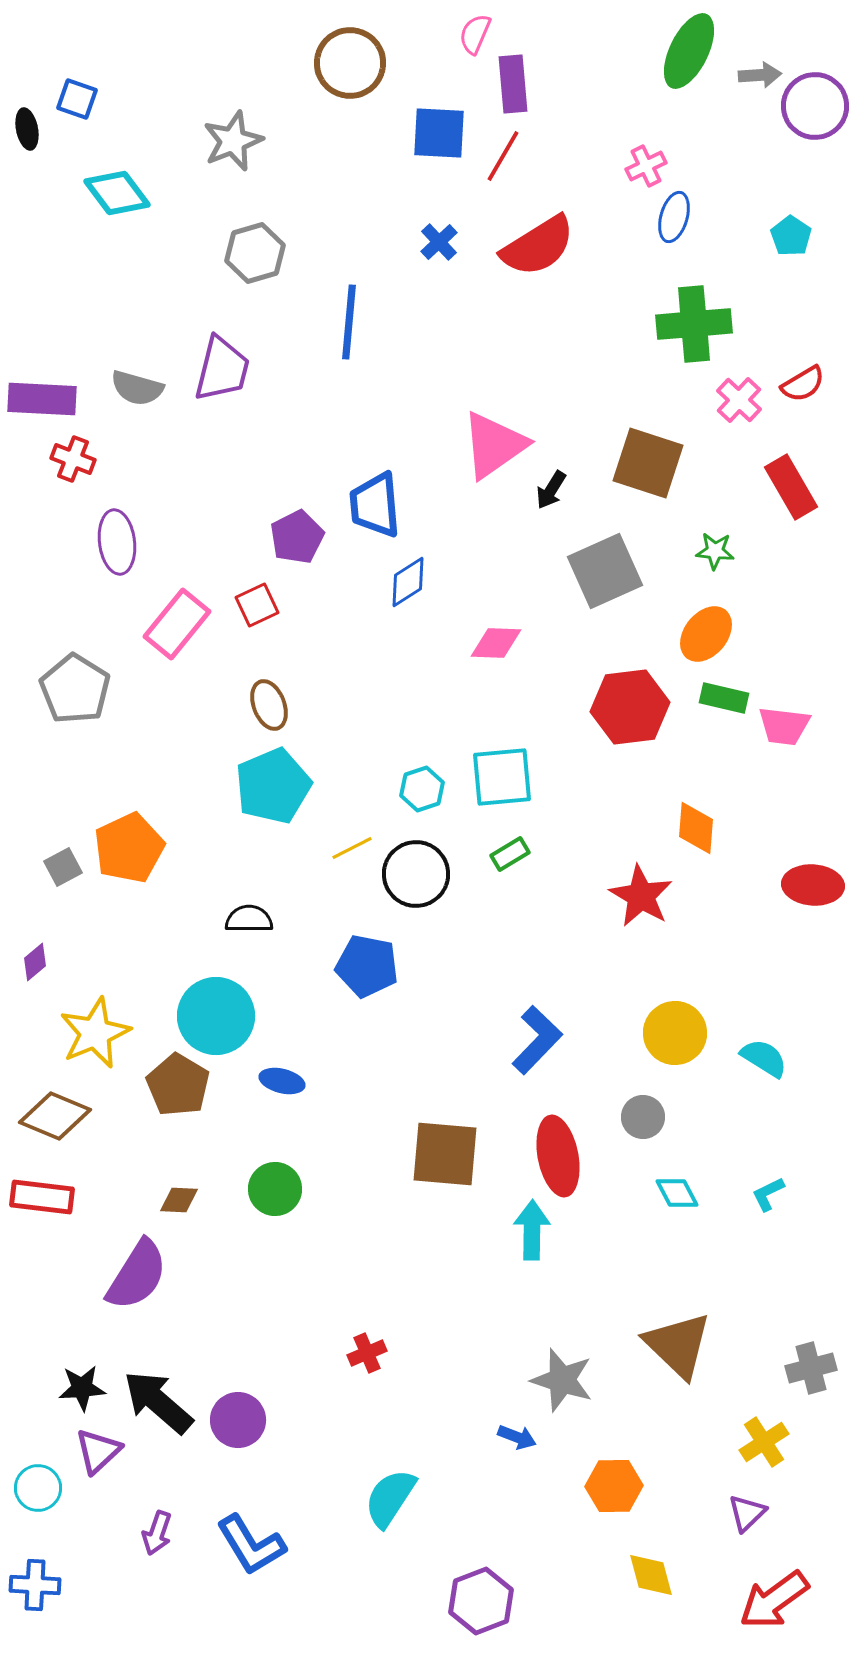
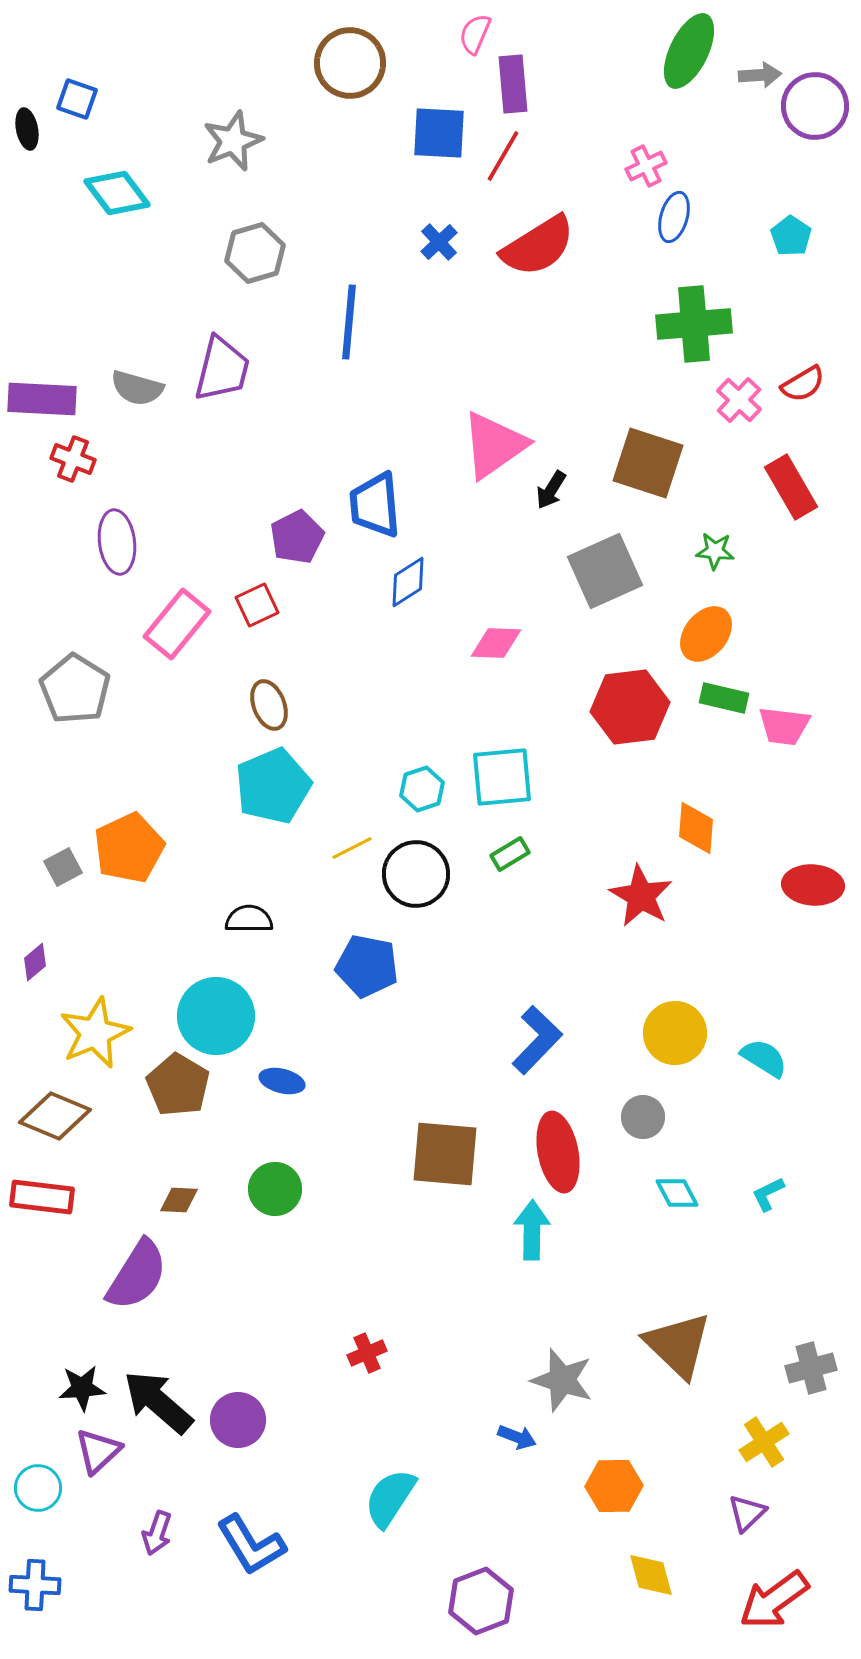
red ellipse at (558, 1156): moved 4 px up
